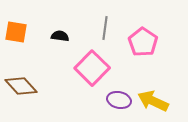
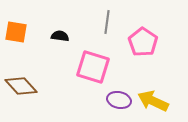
gray line: moved 2 px right, 6 px up
pink square: moved 1 px right, 1 px up; rotated 28 degrees counterclockwise
